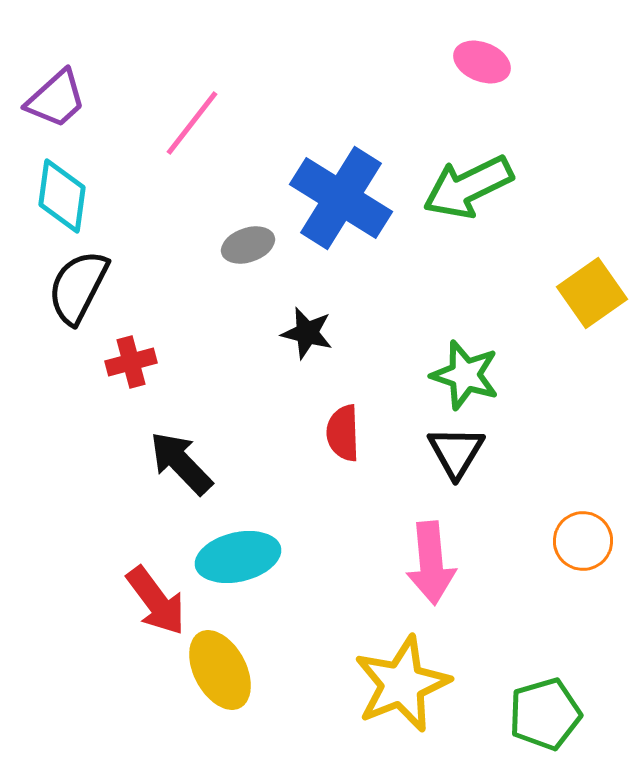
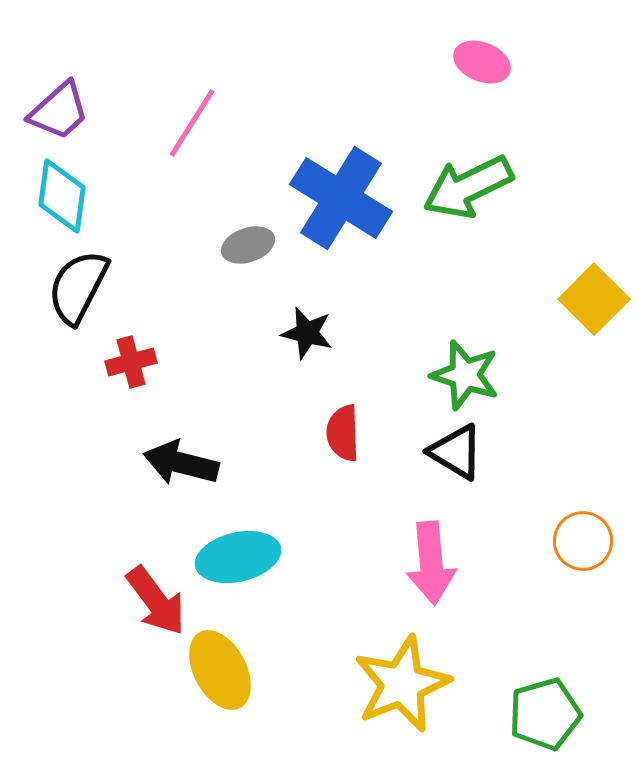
purple trapezoid: moved 3 px right, 12 px down
pink line: rotated 6 degrees counterclockwise
yellow square: moved 2 px right, 6 px down; rotated 10 degrees counterclockwise
black triangle: rotated 30 degrees counterclockwise
black arrow: rotated 32 degrees counterclockwise
